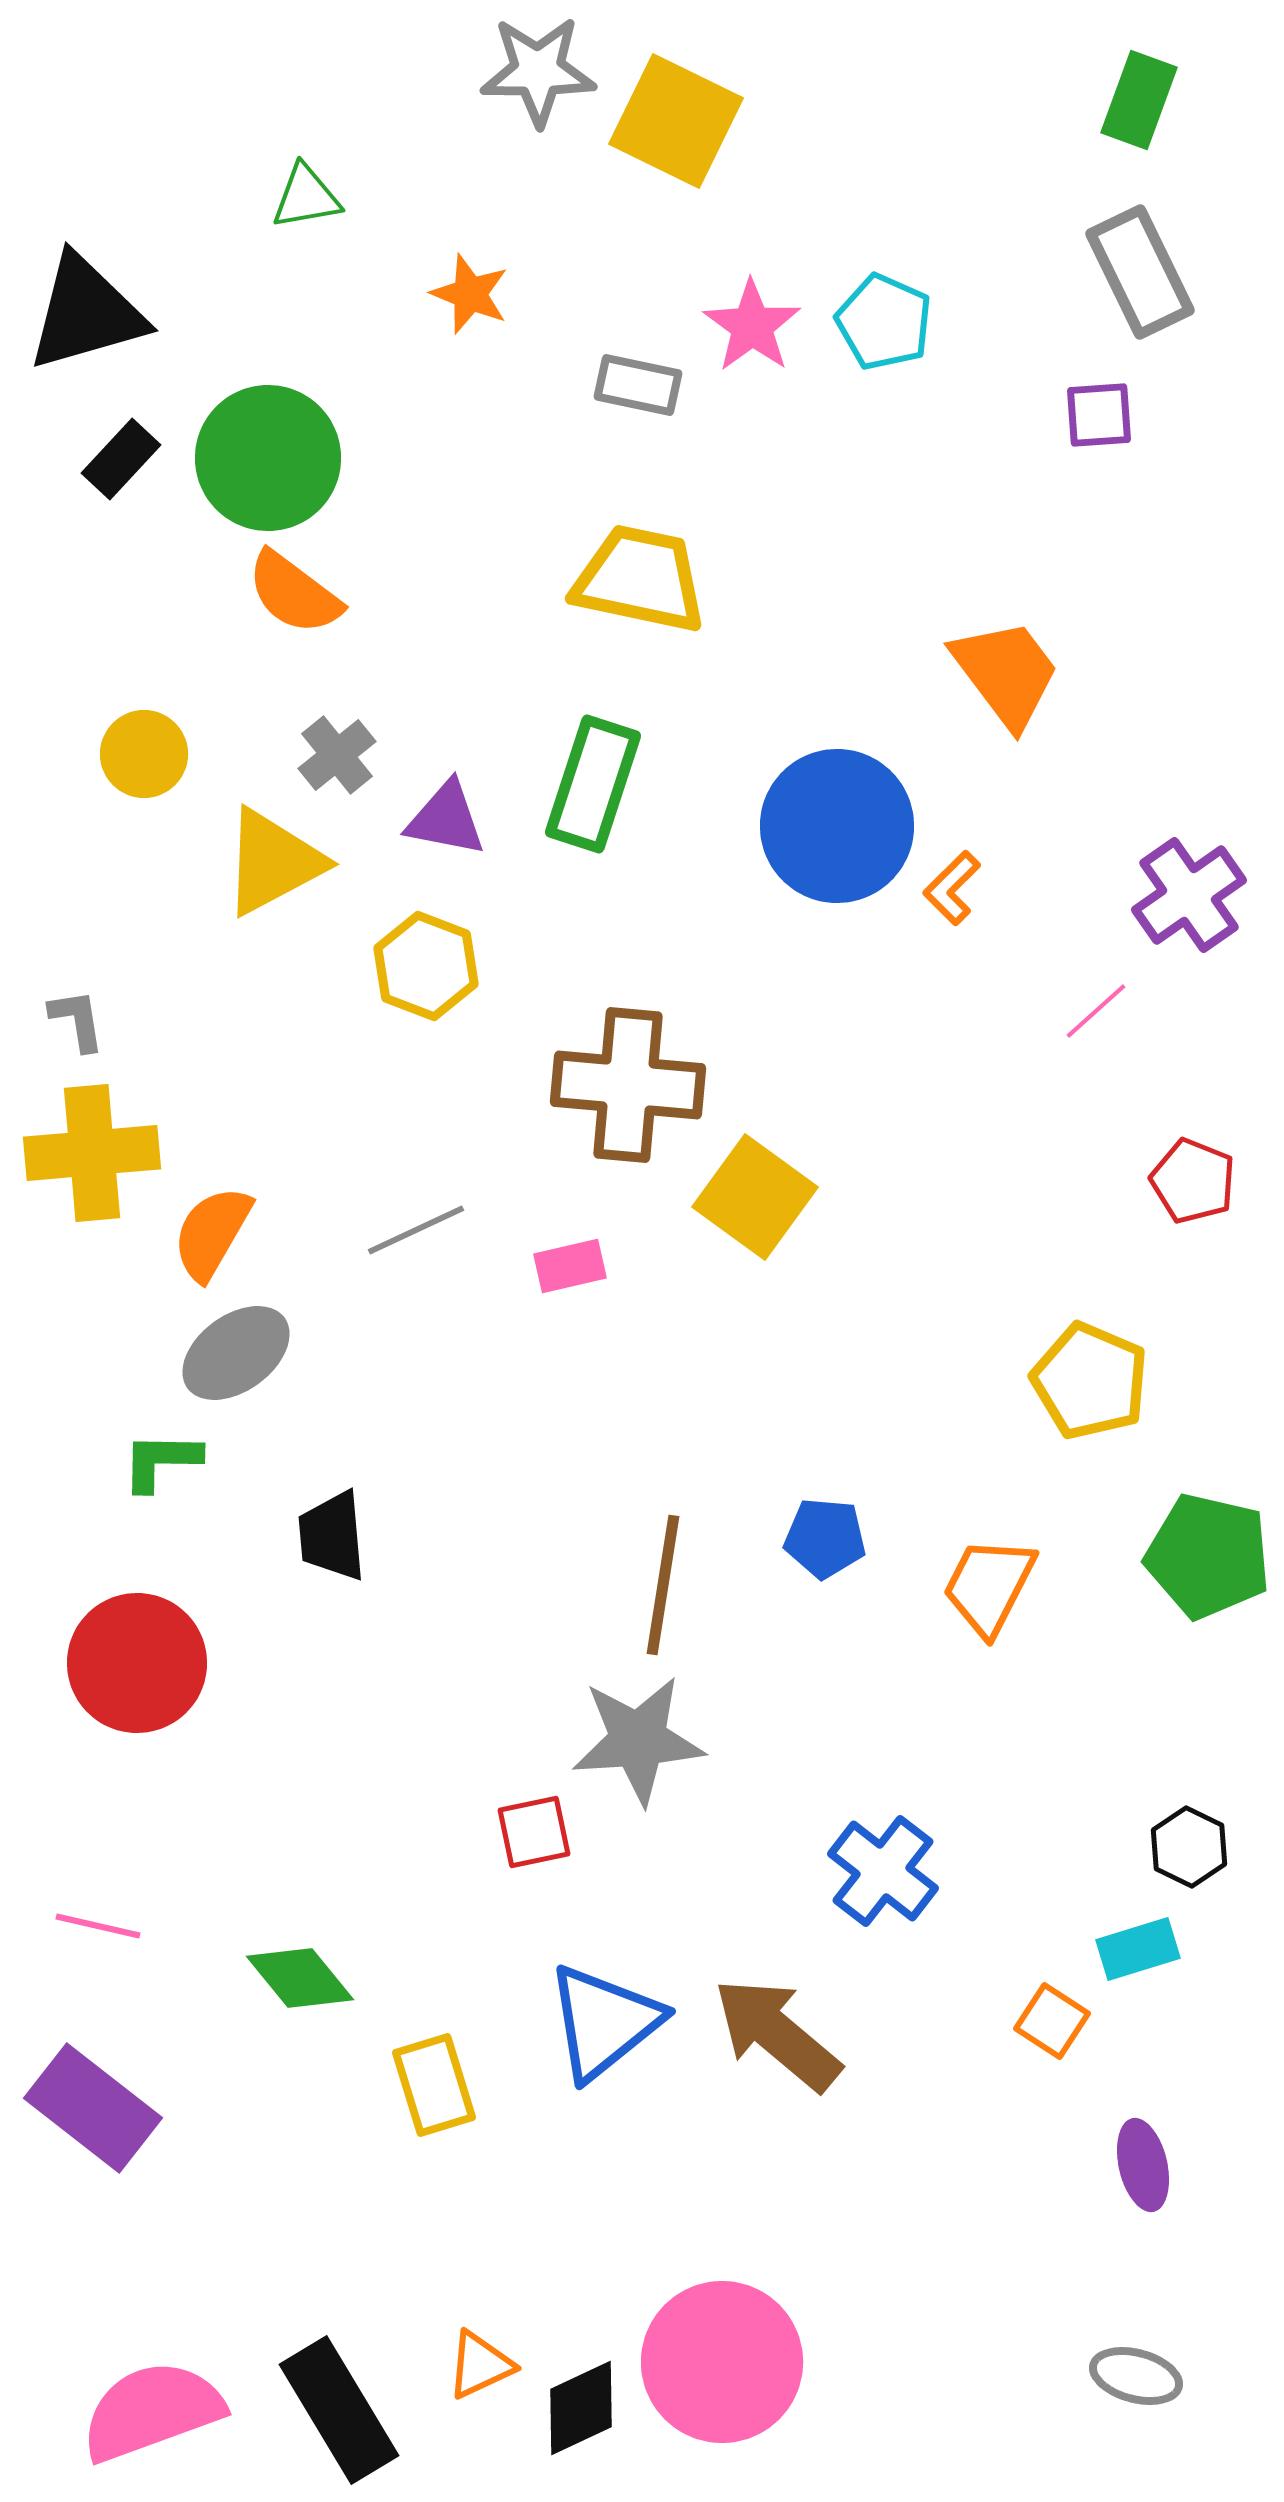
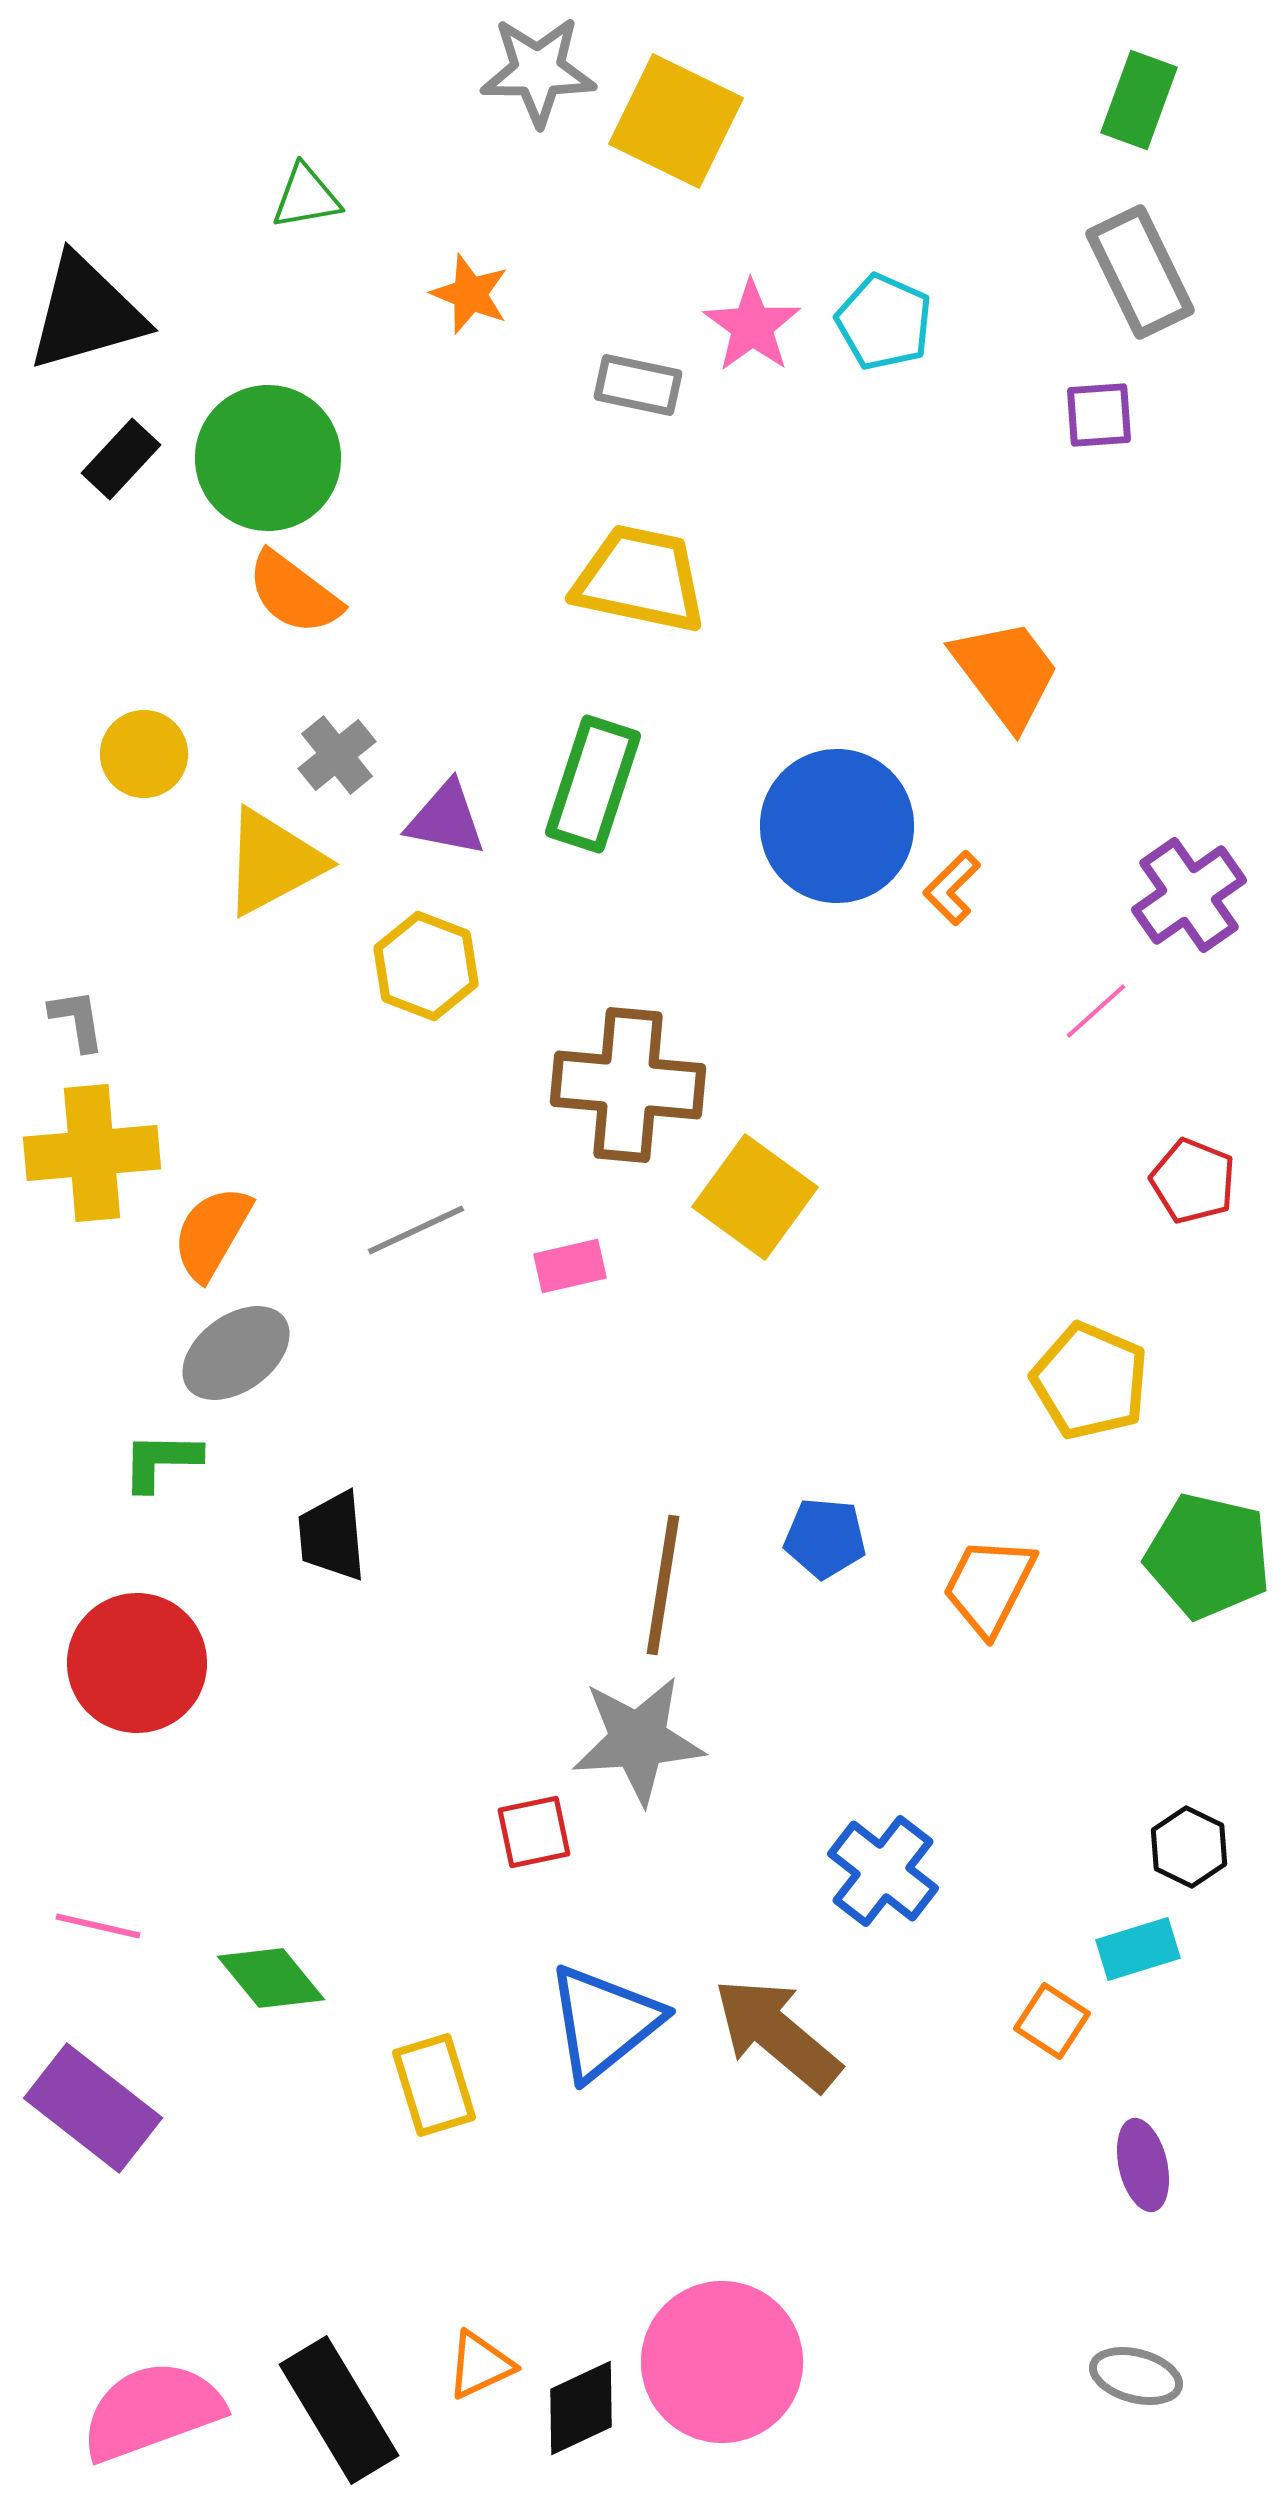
green diamond at (300, 1978): moved 29 px left
